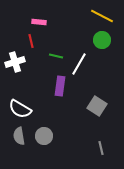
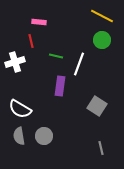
white line: rotated 10 degrees counterclockwise
